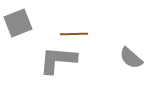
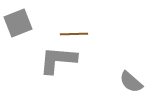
gray semicircle: moved 24 px down
